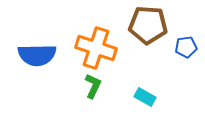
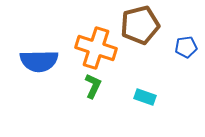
brown pentagon: moved 8 px left; rotated 18 degrees counterclockwise
blue semicircle: moved 2 px right, 6 px down
cyan rectangle: rotated 10 degrees counterclockwise
